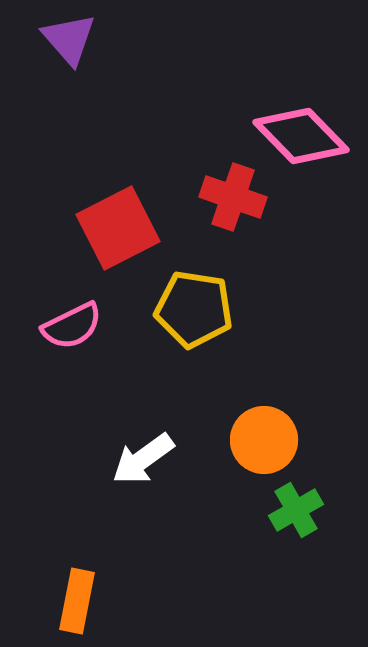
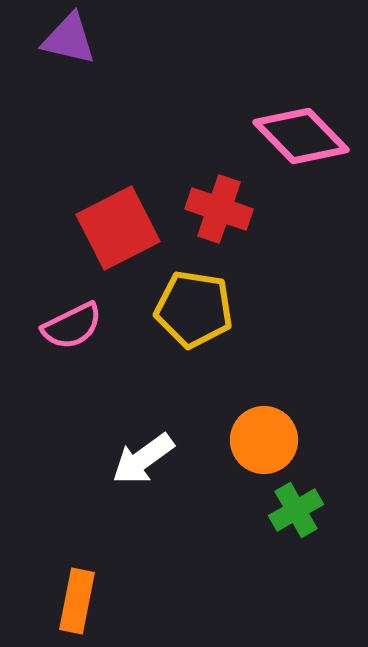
purple triangle: rotated 36 degrees counterclockwise
red cross: moved 14 px left, 12 px down
